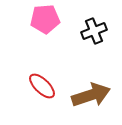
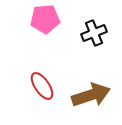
black cross: moved 2 px down
red ellipse: rotated 12 degrees clockwise
